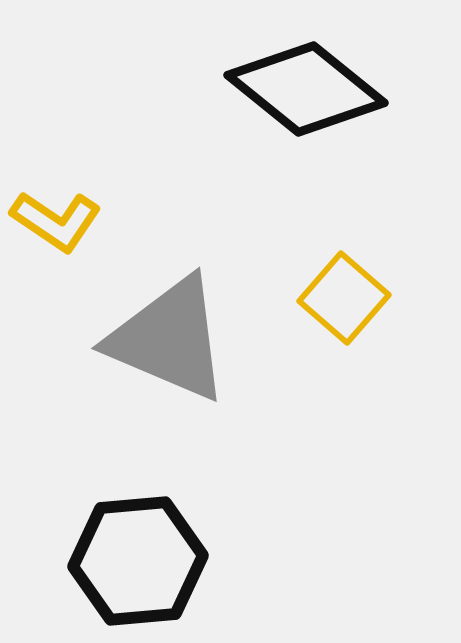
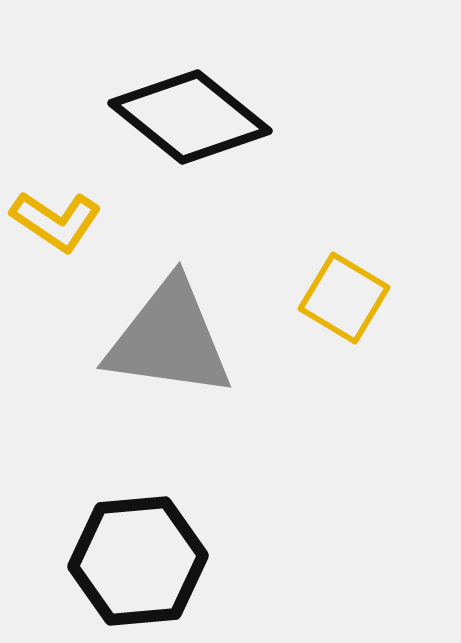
black diamond: moved 116 px left, 28 px down
yellow square: rotated 10 degrees counterclockwise
gray triangle: rotated 15 degrees counterclockwise
